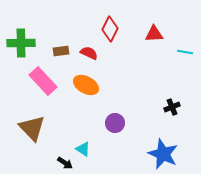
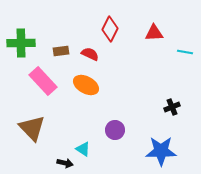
red triangle: moved 1 px up
red semicircle: moved 1 px right, 1 px down
purple circle: moved 7 px down
blue star: moved 2 px left, 3 px up; rotated 24 degrees counterclockwise
black arrow: rotated 21 degrees counterclockwise
